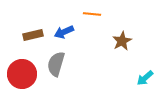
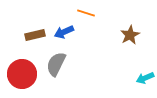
orange line: moved 6 px left, 1 px up; rotated 12 degrees clockwise
brown rectangle: moved 2 px right
brown star: moved 8 px right, 6 px up
gray semicircle: rotated 10 degrees clockwise
cyan arrow: rotated 18 degrees clockwise
